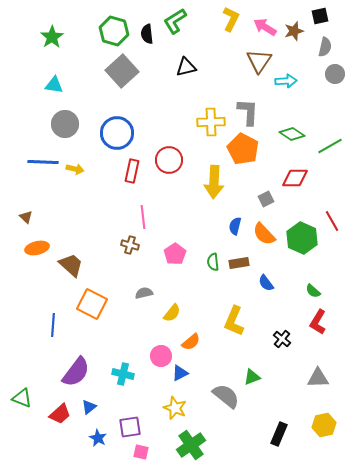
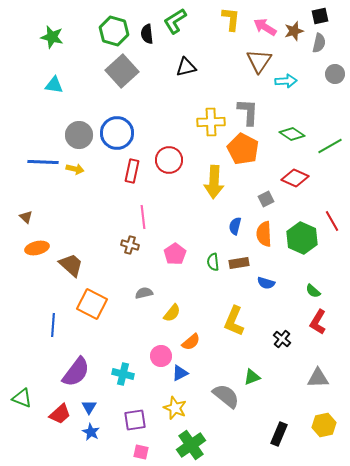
yellow L-shape at (231, 19): rotated 20 degrees counterclockwise
green star at (52, 37): rotated 25 degrees counterclockwise
gray semicircle at (325, 47): moved 6 px left, 4 px up
gray circle at (65, 124): moved 14 px right, 11 px down
red diamond at (295, 178): rotated 24 degrees clockwise
orange semicircle at (264, 234): rotated 40 degrees clockwise
blue semicircle at (266, 283): rotated 36 degrees counterclockwise
blue triangle at (89, 407): rotated 21 degrees counterclockwise
purple square at (130, 427): moved 5 px right, 7 px up
blue star at (98, 438): moved 7 px left, 6 px up
